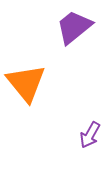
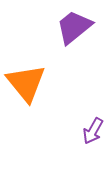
purple arrow: moved 3 px right, 4 px up
